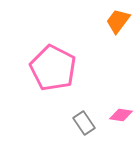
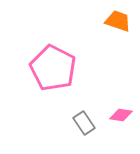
orange trapezoid: rotated 72 degrees clockwise
